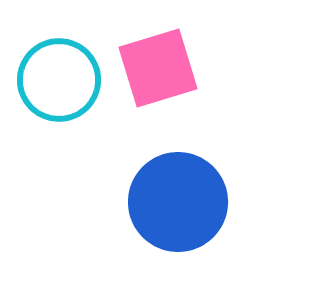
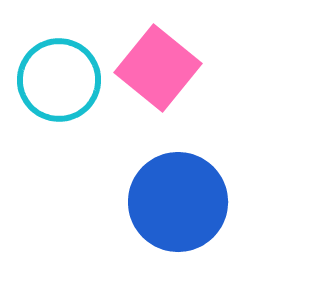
pink square: rotated 34 degrees counterclockwise
